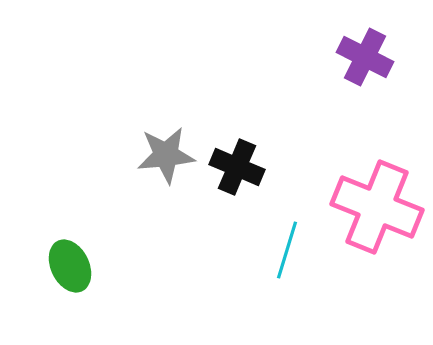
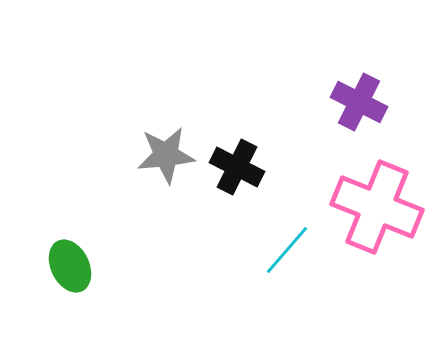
purple cross: moved 6 px left, 45 px down
black cross: rotated 4 degrees clockwise
cyan line: rotated 24 degrees clockwise
